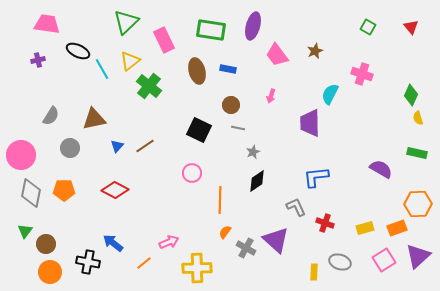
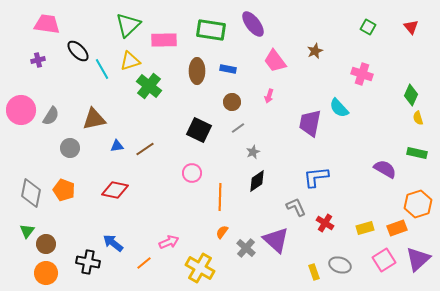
green triangle at (126, 22): moved 2 px right, 3 px down
purple ellipse at (253, 26): moved 2 px up; rotated 52 degrees counterclockwise
pink rectangle at (164, 40): rotated 65 degrees counterclockwise
black ellipse at (78, 51): rotated 20 degrees clockwise
pink trapezoid at (277, 55): moved 2 px left, 6 px down
yellow triangle at (130, 61): rotated 20 degrees clockwise
brown ellipse at (197, 71): rotated 15 degrees clockwise
cyan semicircle at (330, 94): moved 9 px right, 14 px down; rotated 70 degrees counterclockwise
pink arrow at (271, 96): moved 2 px left
brown circle at (231, 105): moved 1 px right, 3 px up
purple trapezoid at (310, 123): rotated 12 degrees clockwise
gray line at (238, 128): rotated 48 degrees counterclockwise
blue triangle at (117, 146): rotated 40 degrees clockwise
brown line at (145, 146): moved 3 px down
pink circle at (21, 155): moved 45 px up
purple semicircle at (381, 169): moved 4 px right
orange pentagon at (64, 190): rotated 20 degrees clockwise
red diamond at (115, 190): rotated 16 degrees counterclockwise
orange line at (220, 200): moved 3 px up
orange hexagon at (418, 204): rotated 16 degrees counterclockwise
red cross at (325, 223): rotated 12 degrees clockwise
green triangle at (25, 231): moved 2 px right
orange semicircle at (225, 232): moved 3 px left
gray cross at (246, 248): rotated 12 degrees clockwise
purple triangle at (418, 256): moved 3 px down
gray ellipse at (340, 262): moved 3 px down
yellow cross at (197, 268): moved 3 px right; rotated 32 degrees clockwise
orange circle at (50, 272): moved 4 px left, 1 px down
yellow rectangle at (314, 272): rotated 21 degrees counterclockwise
